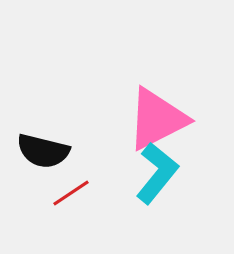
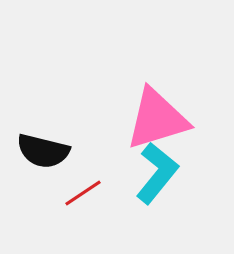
pink triangle: rotated 10 degrees clockwise
red line: moved 12 px right
